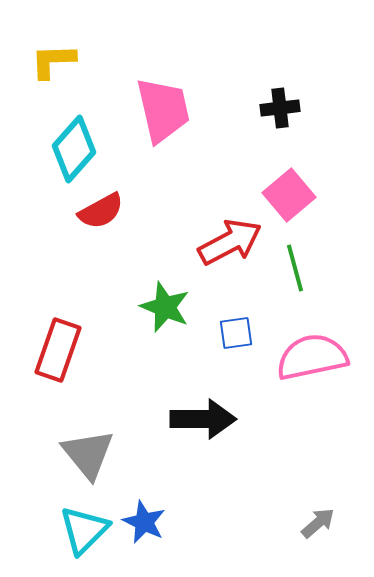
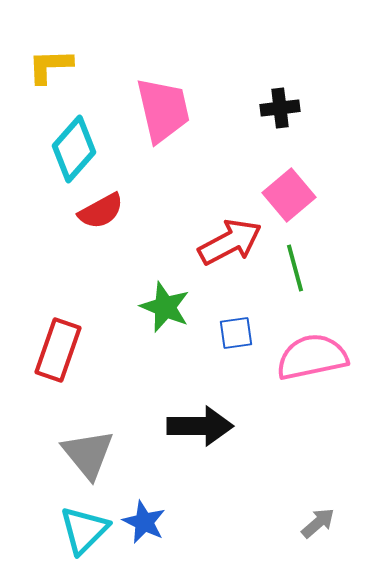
yellow L-shape: moved 3 px left, 5 px down
black arrow: moved 3 px left, 7 px down
